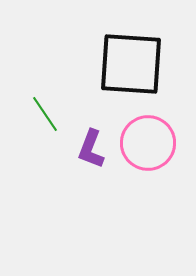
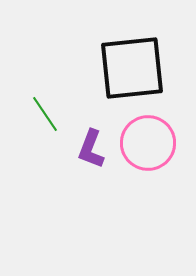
black square: moved 1 px right, 4 px down; rotated 10 degrees counterclockwise
